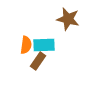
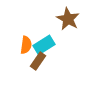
brown star: rotated 15 degrees clockwise
cyan rectangle: rotated 30 degrees counterclockwise
